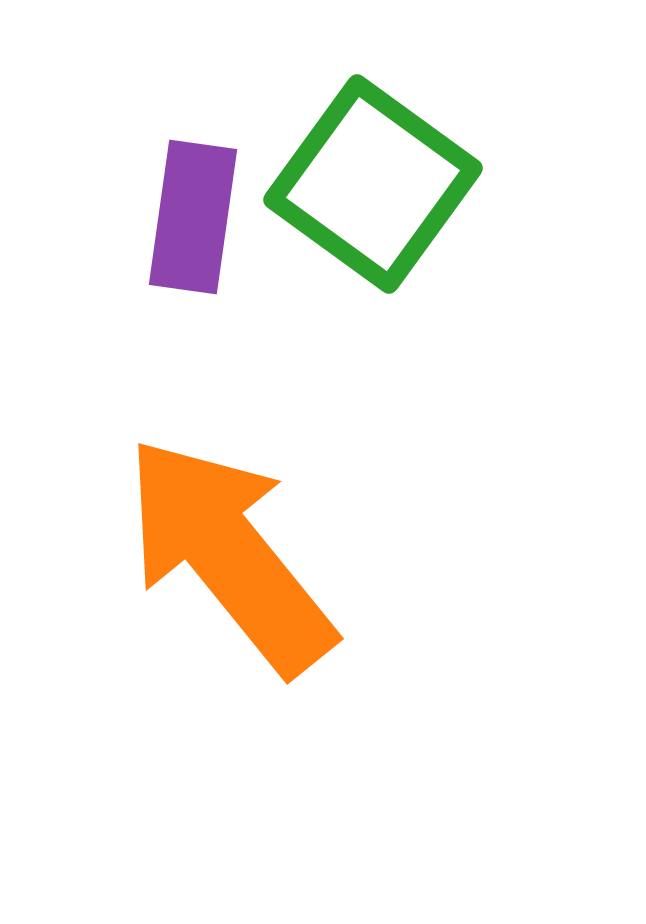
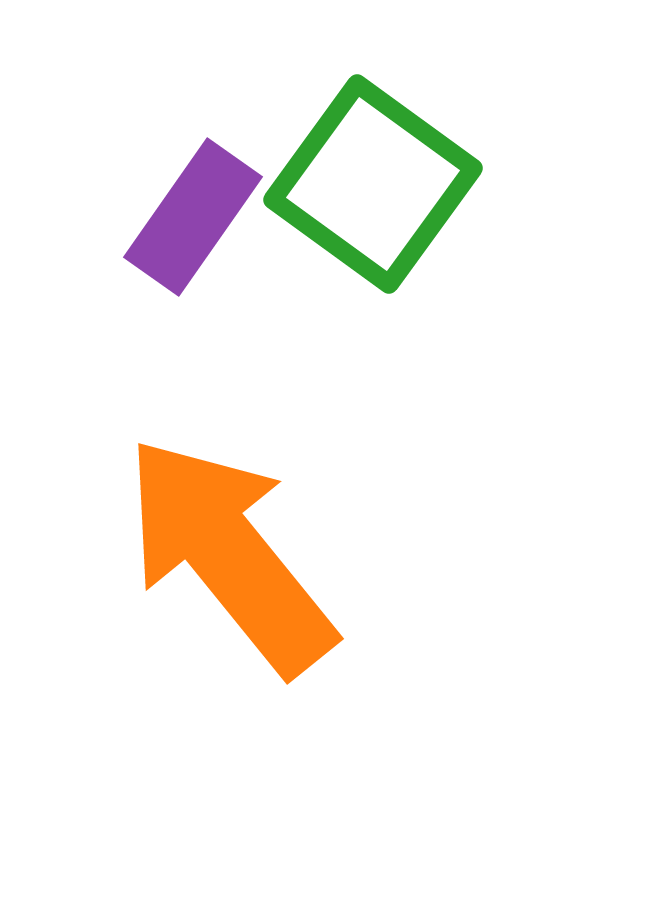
purple rectangle: rotated 27 degrees clockwise
